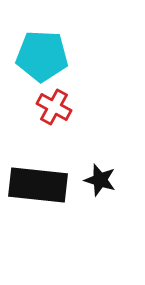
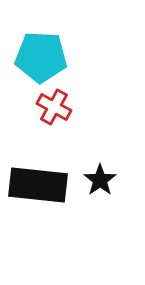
cyan pentagon: moved 1 px left, 1 px down
black star: rotated 20 degrees clockwise
